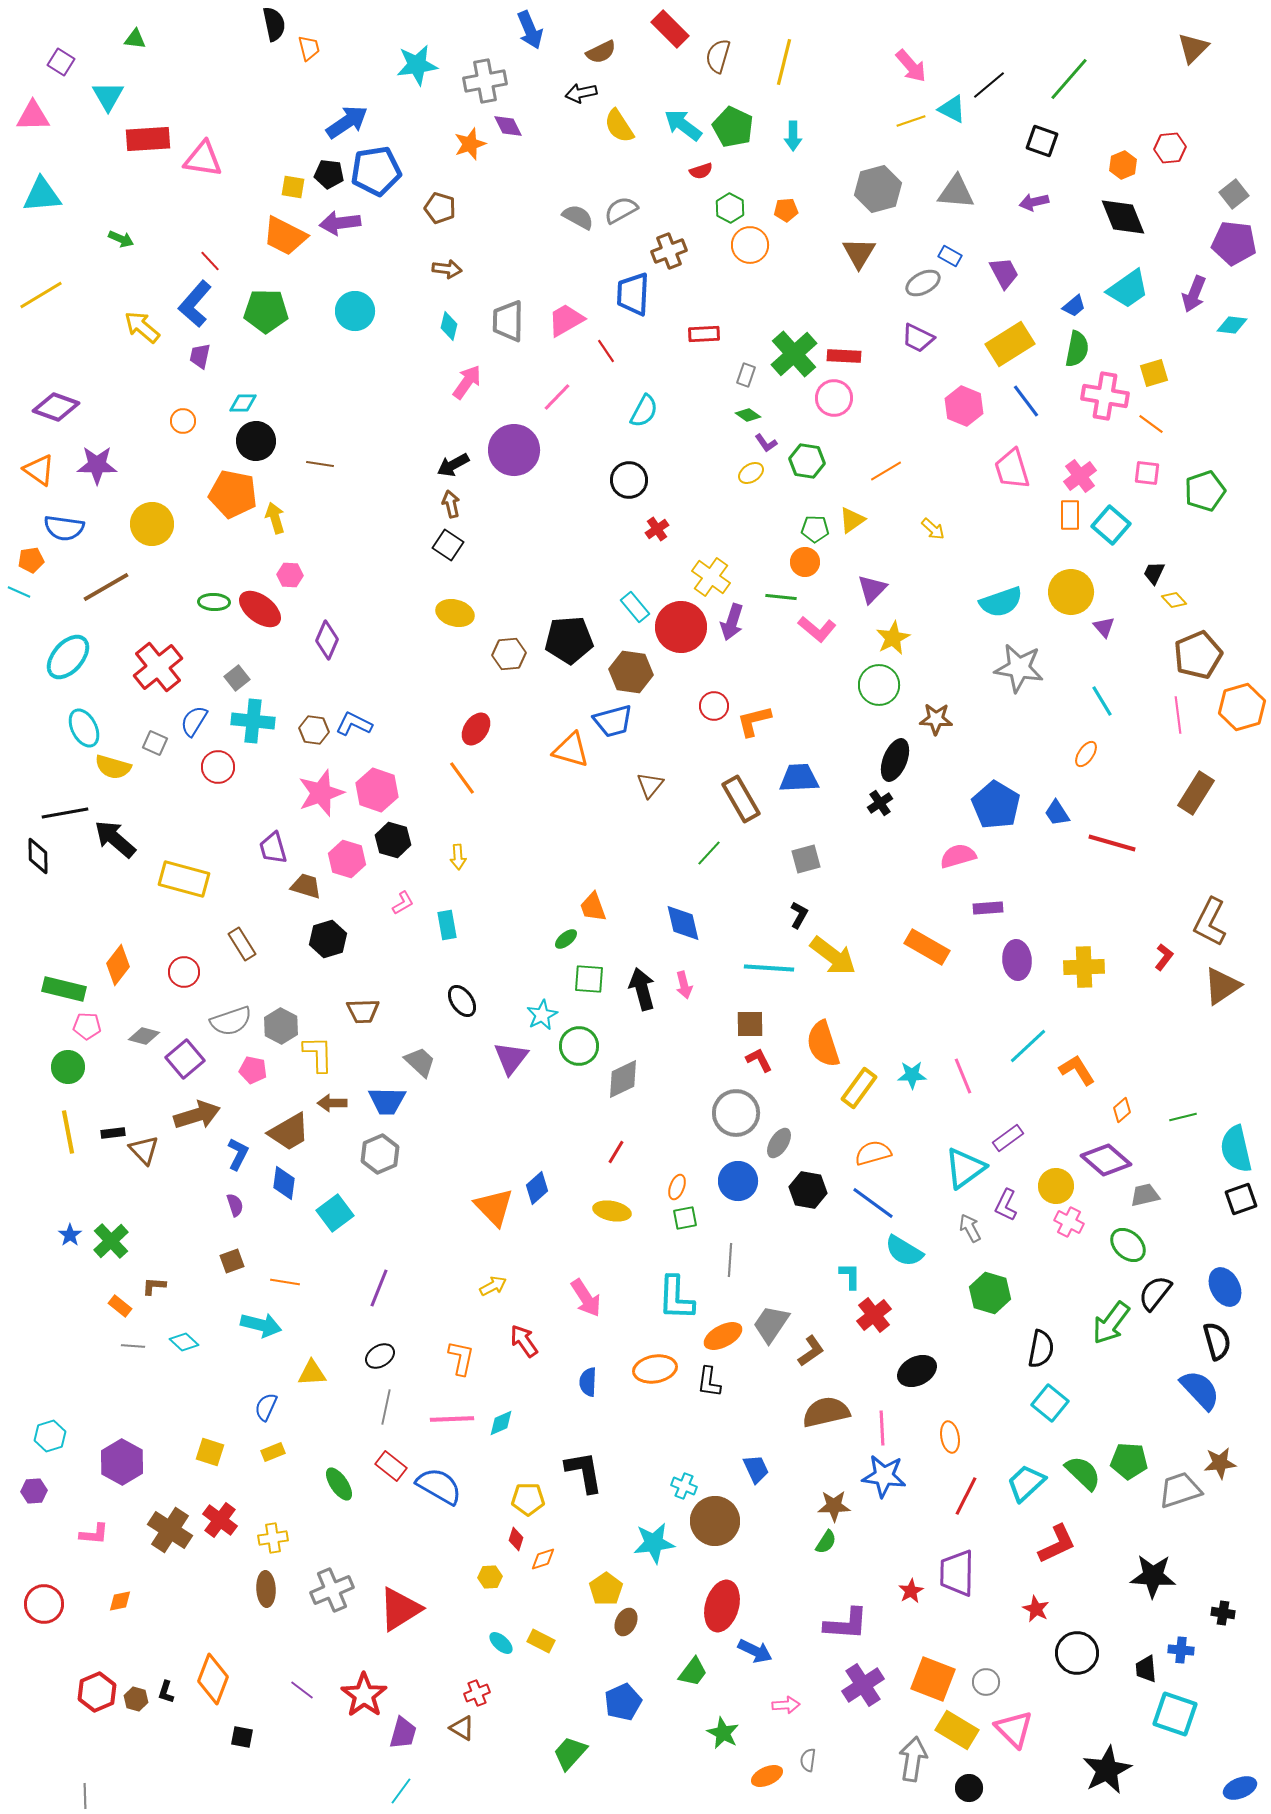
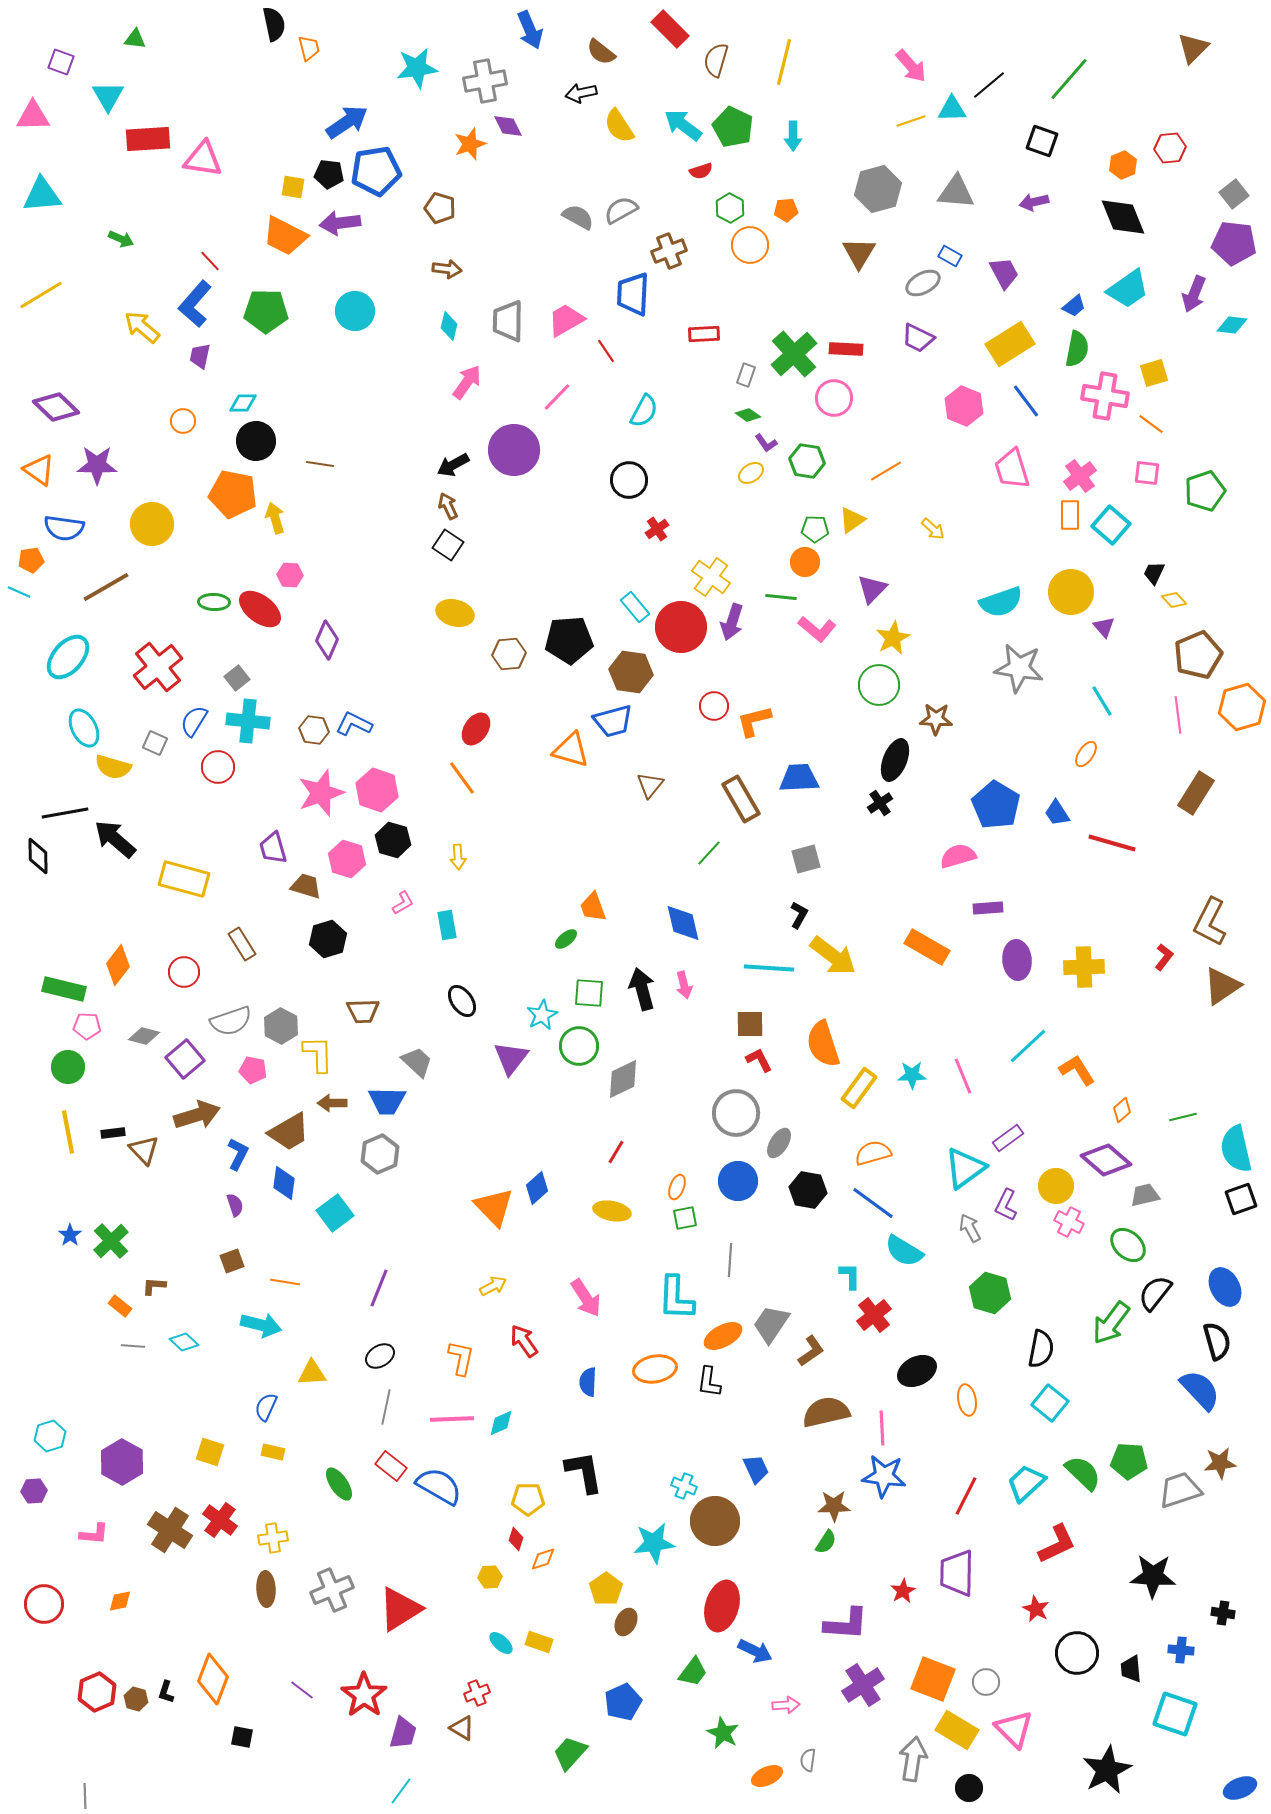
brown semicircle at (601, 52): rotated 64 degrees clockwise
brown semicircle at (718, 56): moved 2 px left, 4 px down
purple square at (61, 62): rotated 12 degrees counterclockwise
cyan star at (417, 65): moved 3 px down
cyan triangle at (952, 109): rotated 28 degrees counterclockwise
red rectangle at (844, 356): moved 2 px right, 7 px up
purple diamond at (56, 407): rotated 24 degrees clockwise
brown arrow at (451, 504): moved 3 px left, 2 px down; rotated 12 degrees counterclockwise
cyan cross at (253, 721): moved 5 px left
green square at (589, 979): moved 14 px down
gray trapezoid at (420, 1062): moved 3 px left
orange ellipse at (950, 1437): moved 17 px right, 37 px up
yellow rectangle at (273, 1452): rotated 35 degrees clockwise
red star at (911, 1591): moved 8 px left
yellow rectangle at (541, 1641): moved 2 px left, 1 px down; rotated 8 degrees counterclockwise
black trapezoid at (1146, 1669): moved 15 px left
